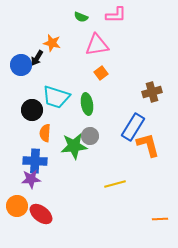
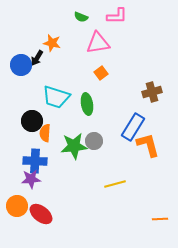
pink L-shape: moved 1 px right, 1 px down
pink triangle: moved 1 px right, 2 px up
black circle: moved 11 px down
gray circle: moved 4 px right, 5 px down
